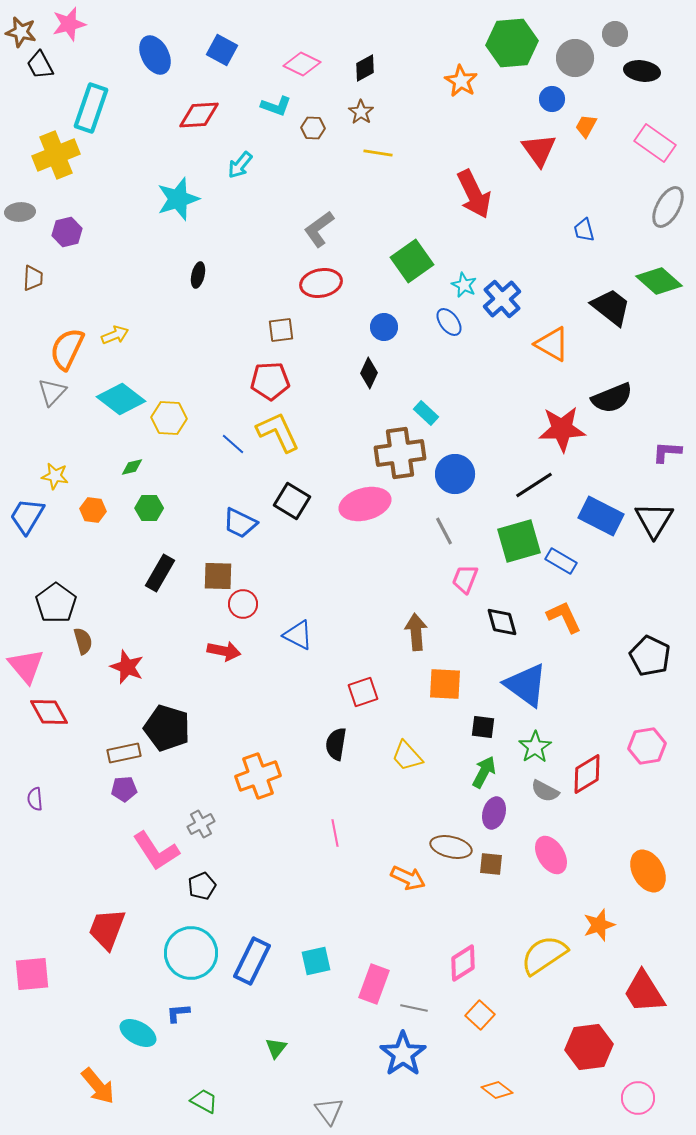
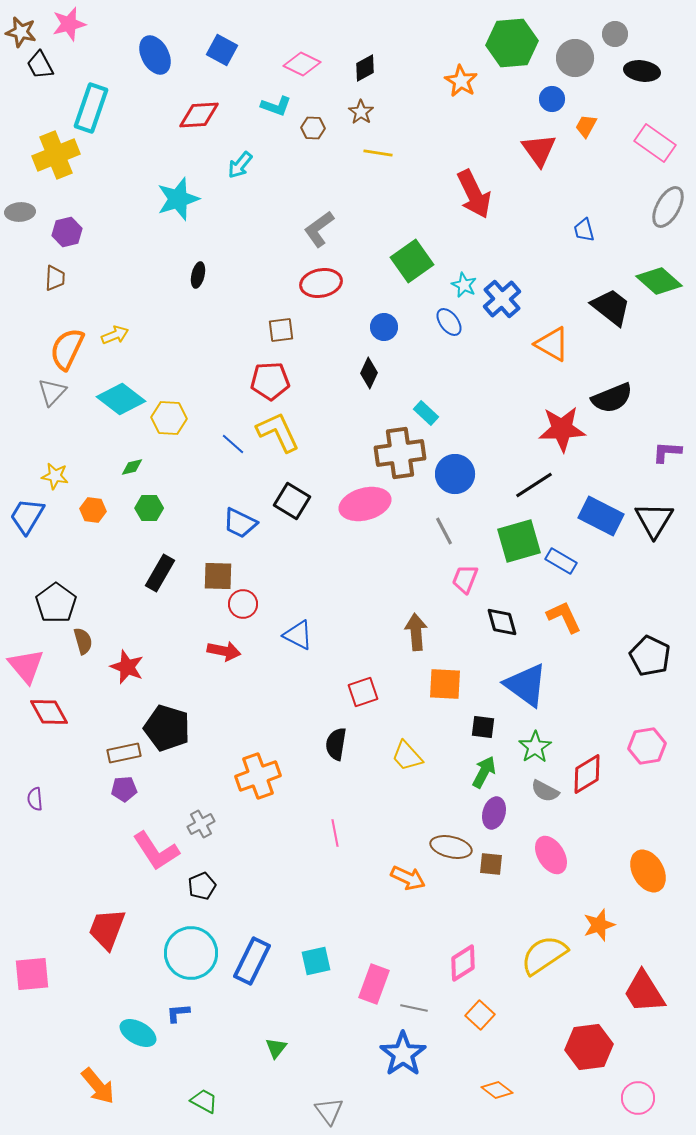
brown trapezoid at (33, 278): moved 22 px right
